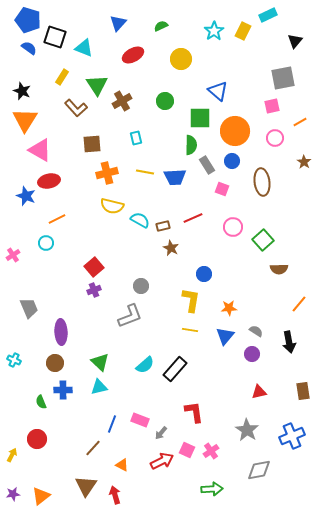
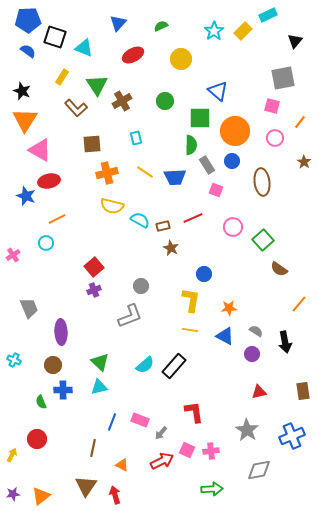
blue pentagon at (28, 20): rotated 20 degrees counterclockwise
yellow rectangle at (243, 31): rotated 18 degrees clockwise
blue semicircle at (29, 48): moved 1 px left, 3 px down
pink square at (272, 106): rotated 28 degrees clockwise
orange line at (300, 122): rotated 24 degrees counterclockwise
yellow line at (145, 172): rotated 24 degrees clockwise
pink square at (222, 189): moved 6 px left, 1 px down
brown semicircle at (279, 269): rotated 36 degrees clockwise
blue triangle at (225, 336): rotated 42 degrees counterclockwise
black arrow at (289, 342): moved 4 px left
brown circle at (55, 363): moved 2 px left, 2 px down
black rectangle at (175, 369): moved 1 px left, 3 px up
blue line at (112, 424): moved 2 px up
brown line at (93, 448): rotated 30 degrees counterclockwise
pink cross at (211, 451): rotated 28 degrees clockwise
